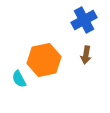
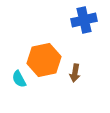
blue cross: rotated 15 degrees clockwise
brown arrow: moved 11 px left, 18 px down
